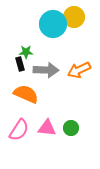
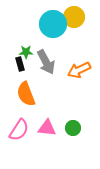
gray arrow: moved 8 px up; rotated 60 degrees clockwise
orange semicircle: rotated 135 degrees counterclockwise
green circle: moved 2 px right
